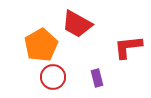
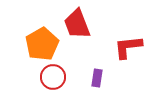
red trapezoid: rotated 40 degrees clockwise
orange pentagon: moved 1 px right, 1 px up
purple rectangle: rotated 24 degrees clockwise
